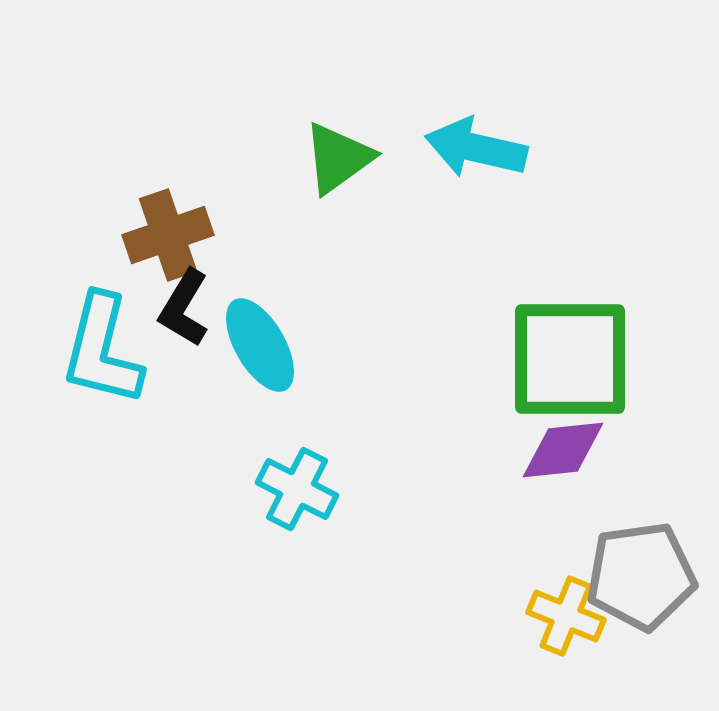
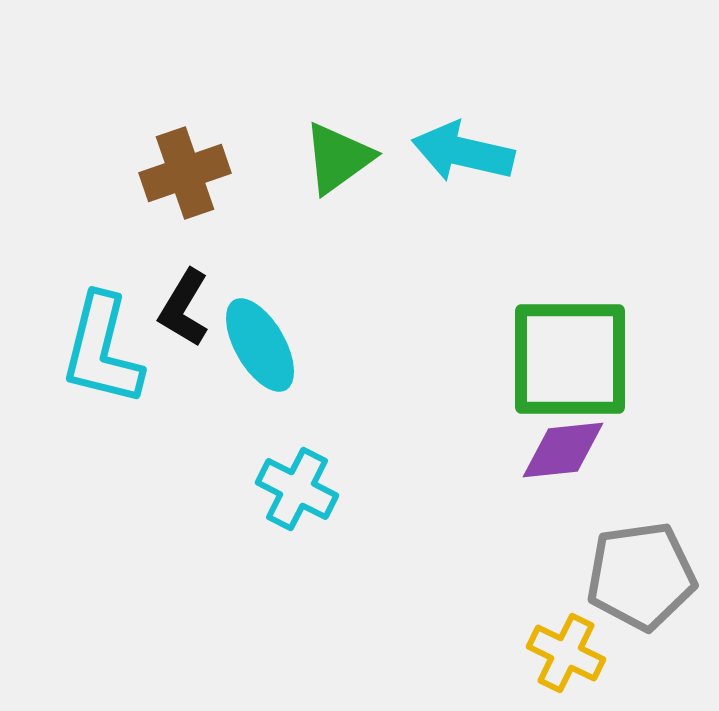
cyan arrow: moved 13 px left, 4 px down
brown cross: moved 17 px right, 62 px up
yellow cross: moved 37 px down; rotated 4 degrees clockwise
